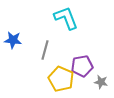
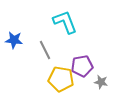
cyan L-shape: moved 1 px left, 4 px down
blue star: moved 1 px right
gray line: rotated 42 degrees counterclockwise
yellow pentagon: rotated 15 degrees counterclockwise
